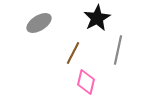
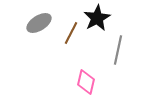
brown line: moved 2 px left, 20 px up
